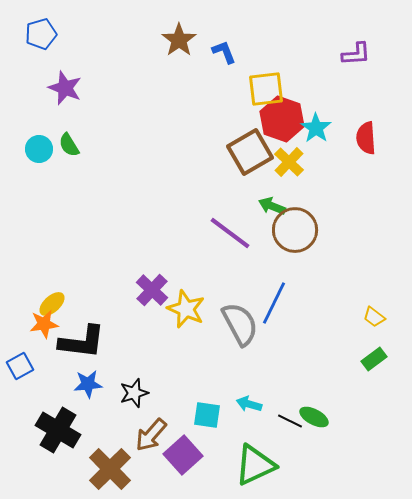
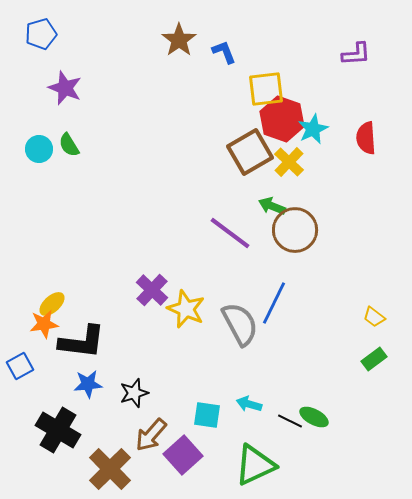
cyan star: moved 3 px left, 1 px down; rotated 12 degrees clockwise
